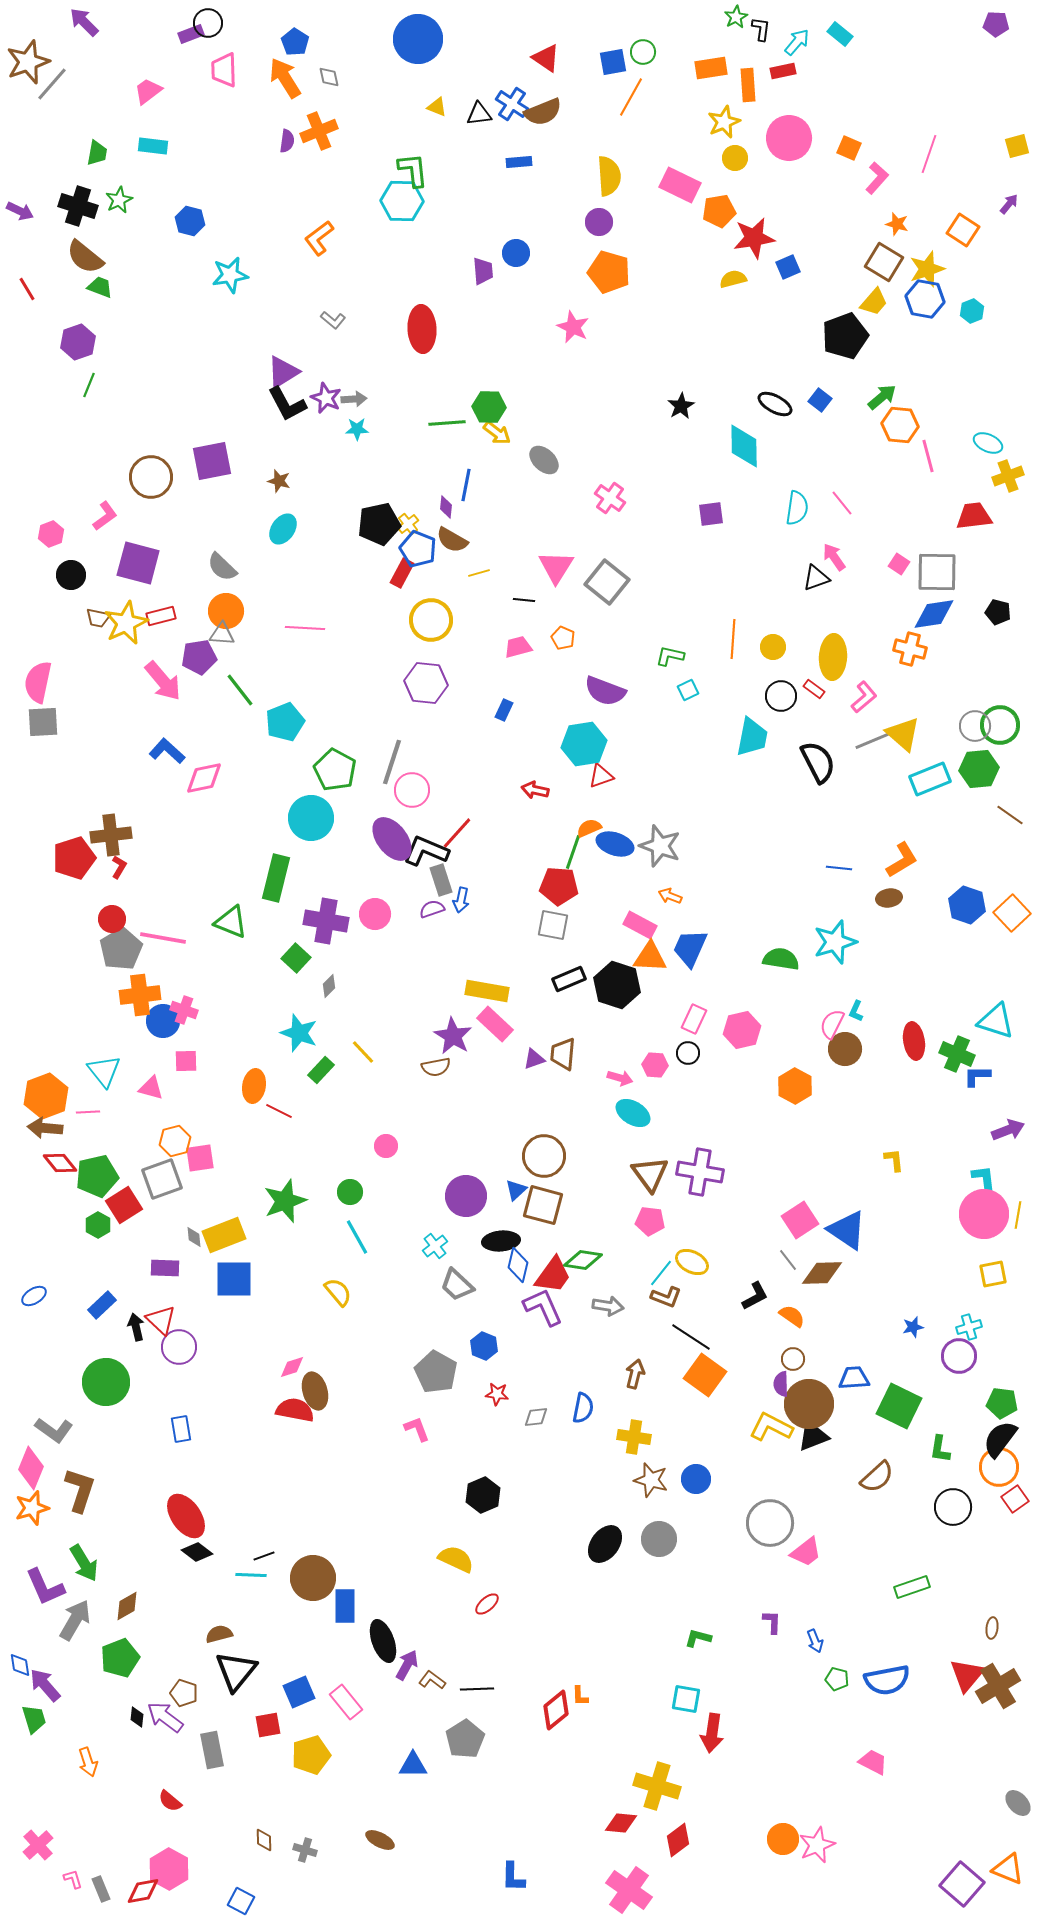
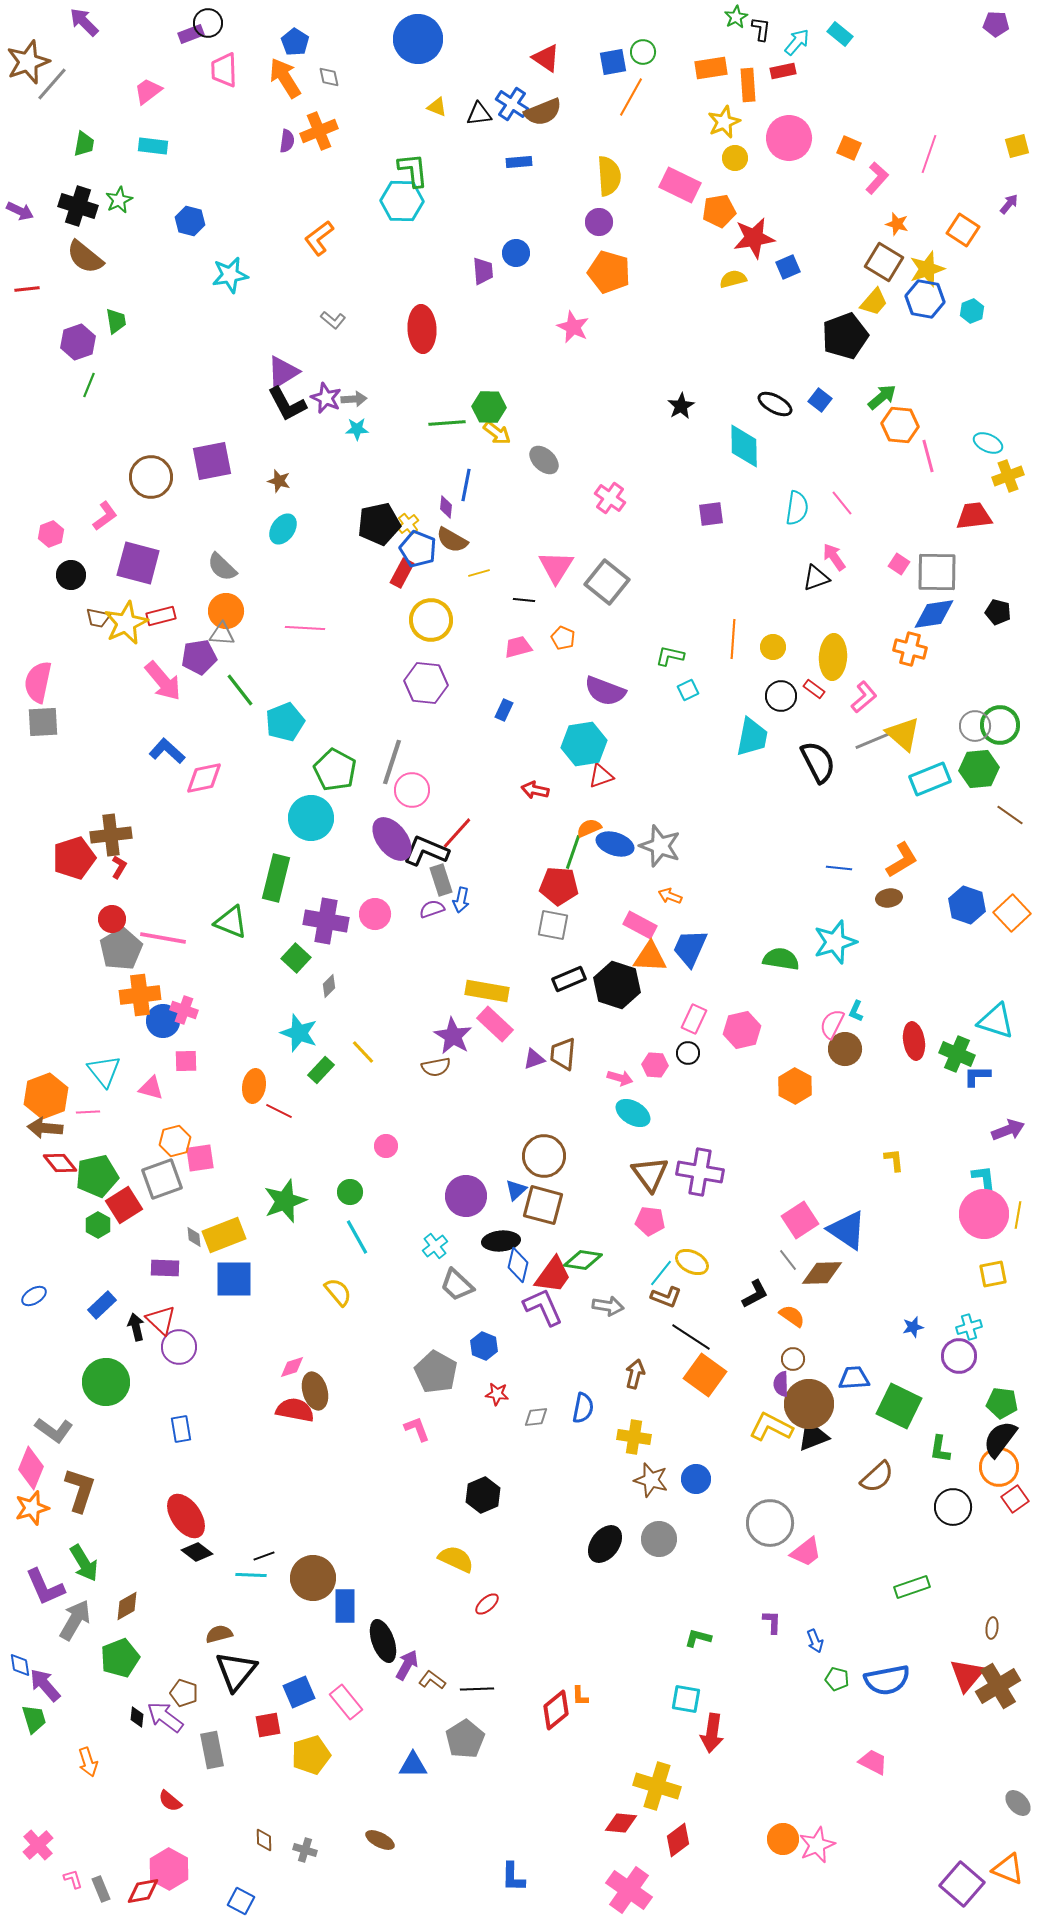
green trapezoid at (97, 153): moved 13 px left, 9 px up
green trapezoid at (100, 287): moved 16 px right, 34 px down; rotated 60 degrees clockwise
red line at (27, 289): rotated 65 degrees counterclockwise
black L-shape at (755, 1296): moved 2 px up
